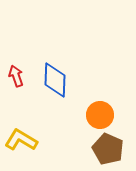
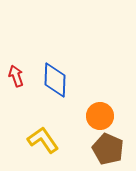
orange circle: moved 1 px down
yellow L-shape: moved 22 px right; rotated 24 degrees clockwise
